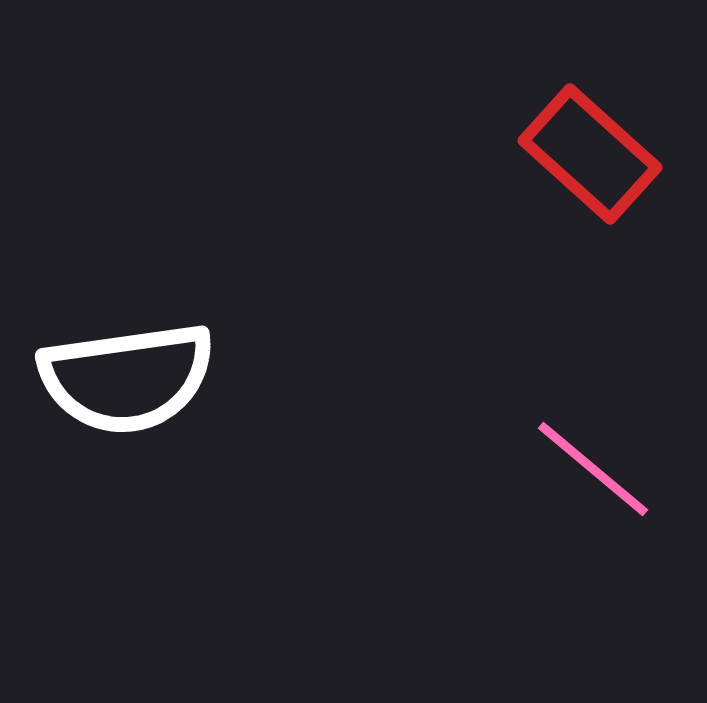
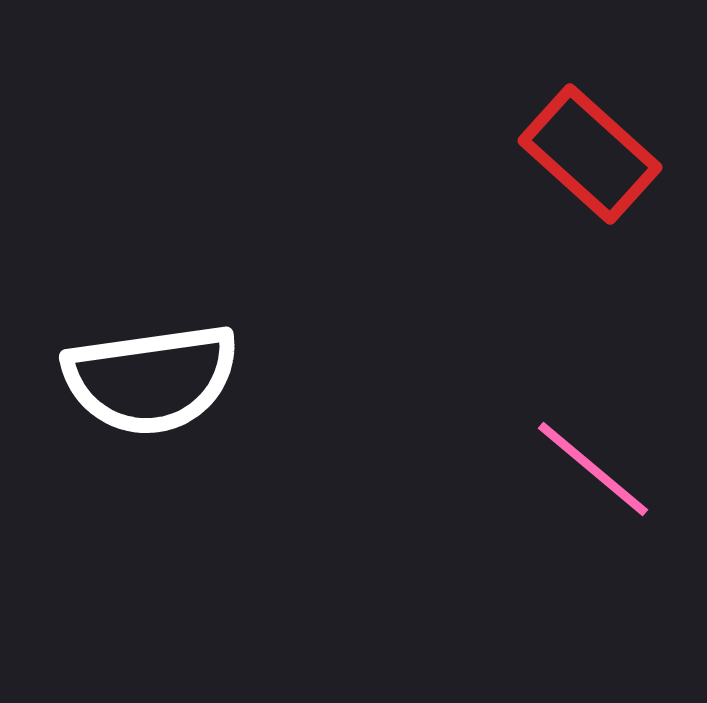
white semicircle: moved 24 px right, 1 px down
